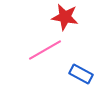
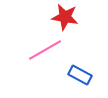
blue rectangle: moved 1 px left, 1 px down
